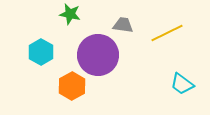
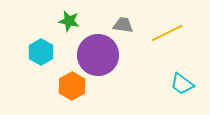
green star: moved 1 px left, 7 px down
